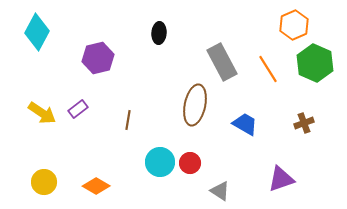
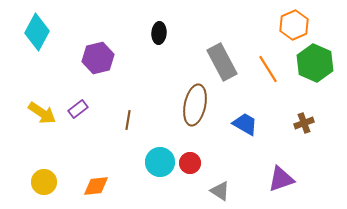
orange diamond: rotated 36 degrees counterclockwise
